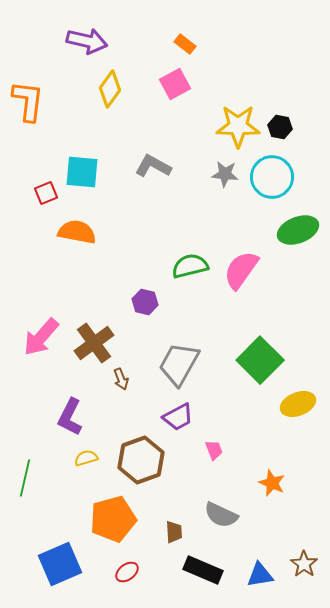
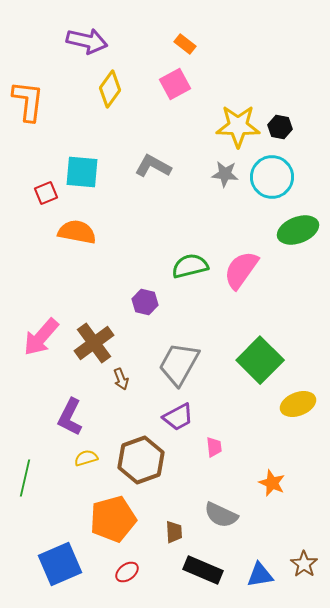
pink trapezoid: moved 3 px up; rotated 15 degrees clockwise
